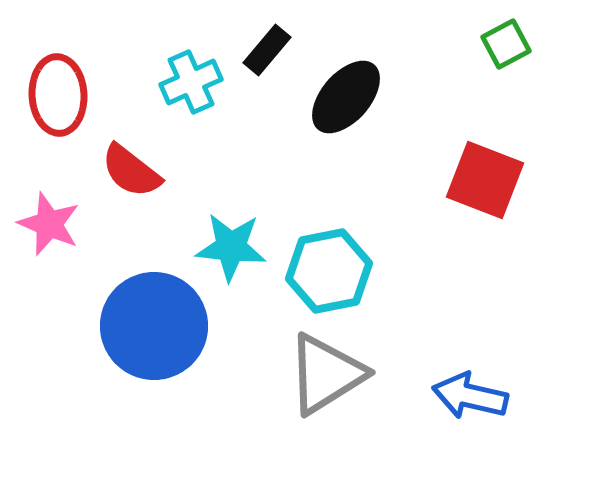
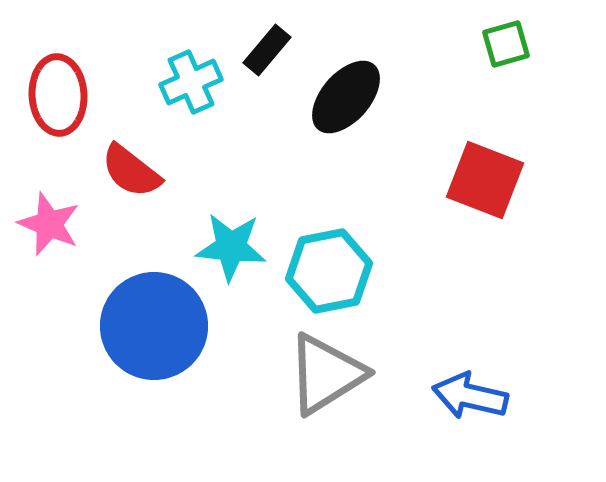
green square: rotated 12 degrees clockwise
